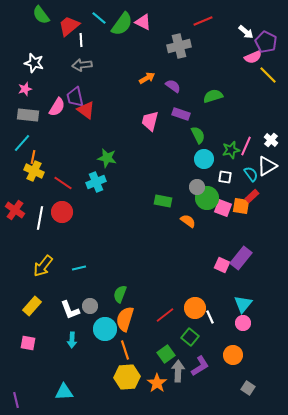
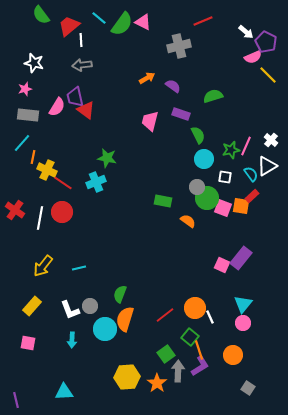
yellow cross at (34, 171): moved 13 px right, 1 px up
orange line at (125, 350): moved 74 px right
